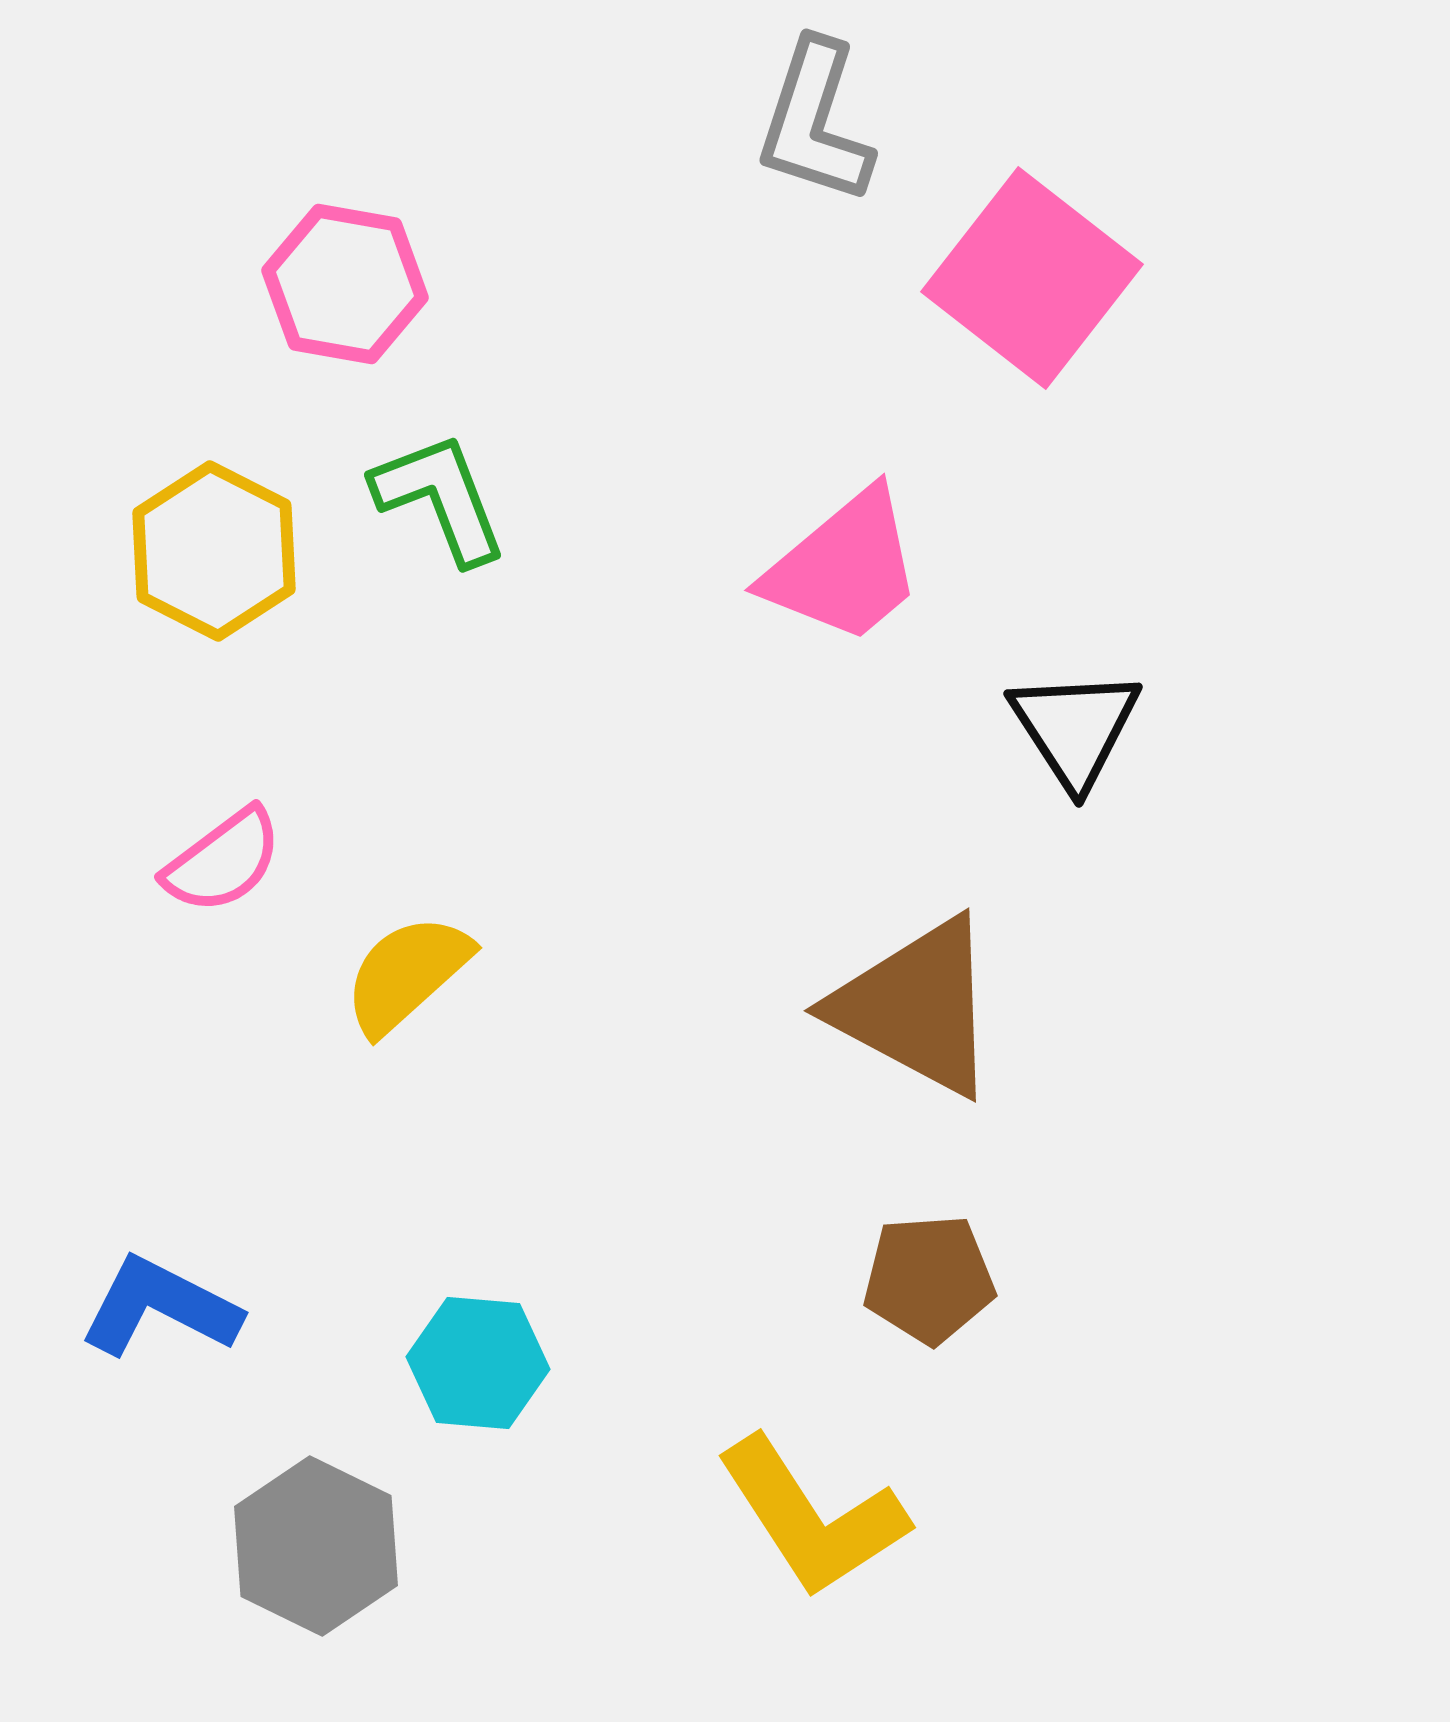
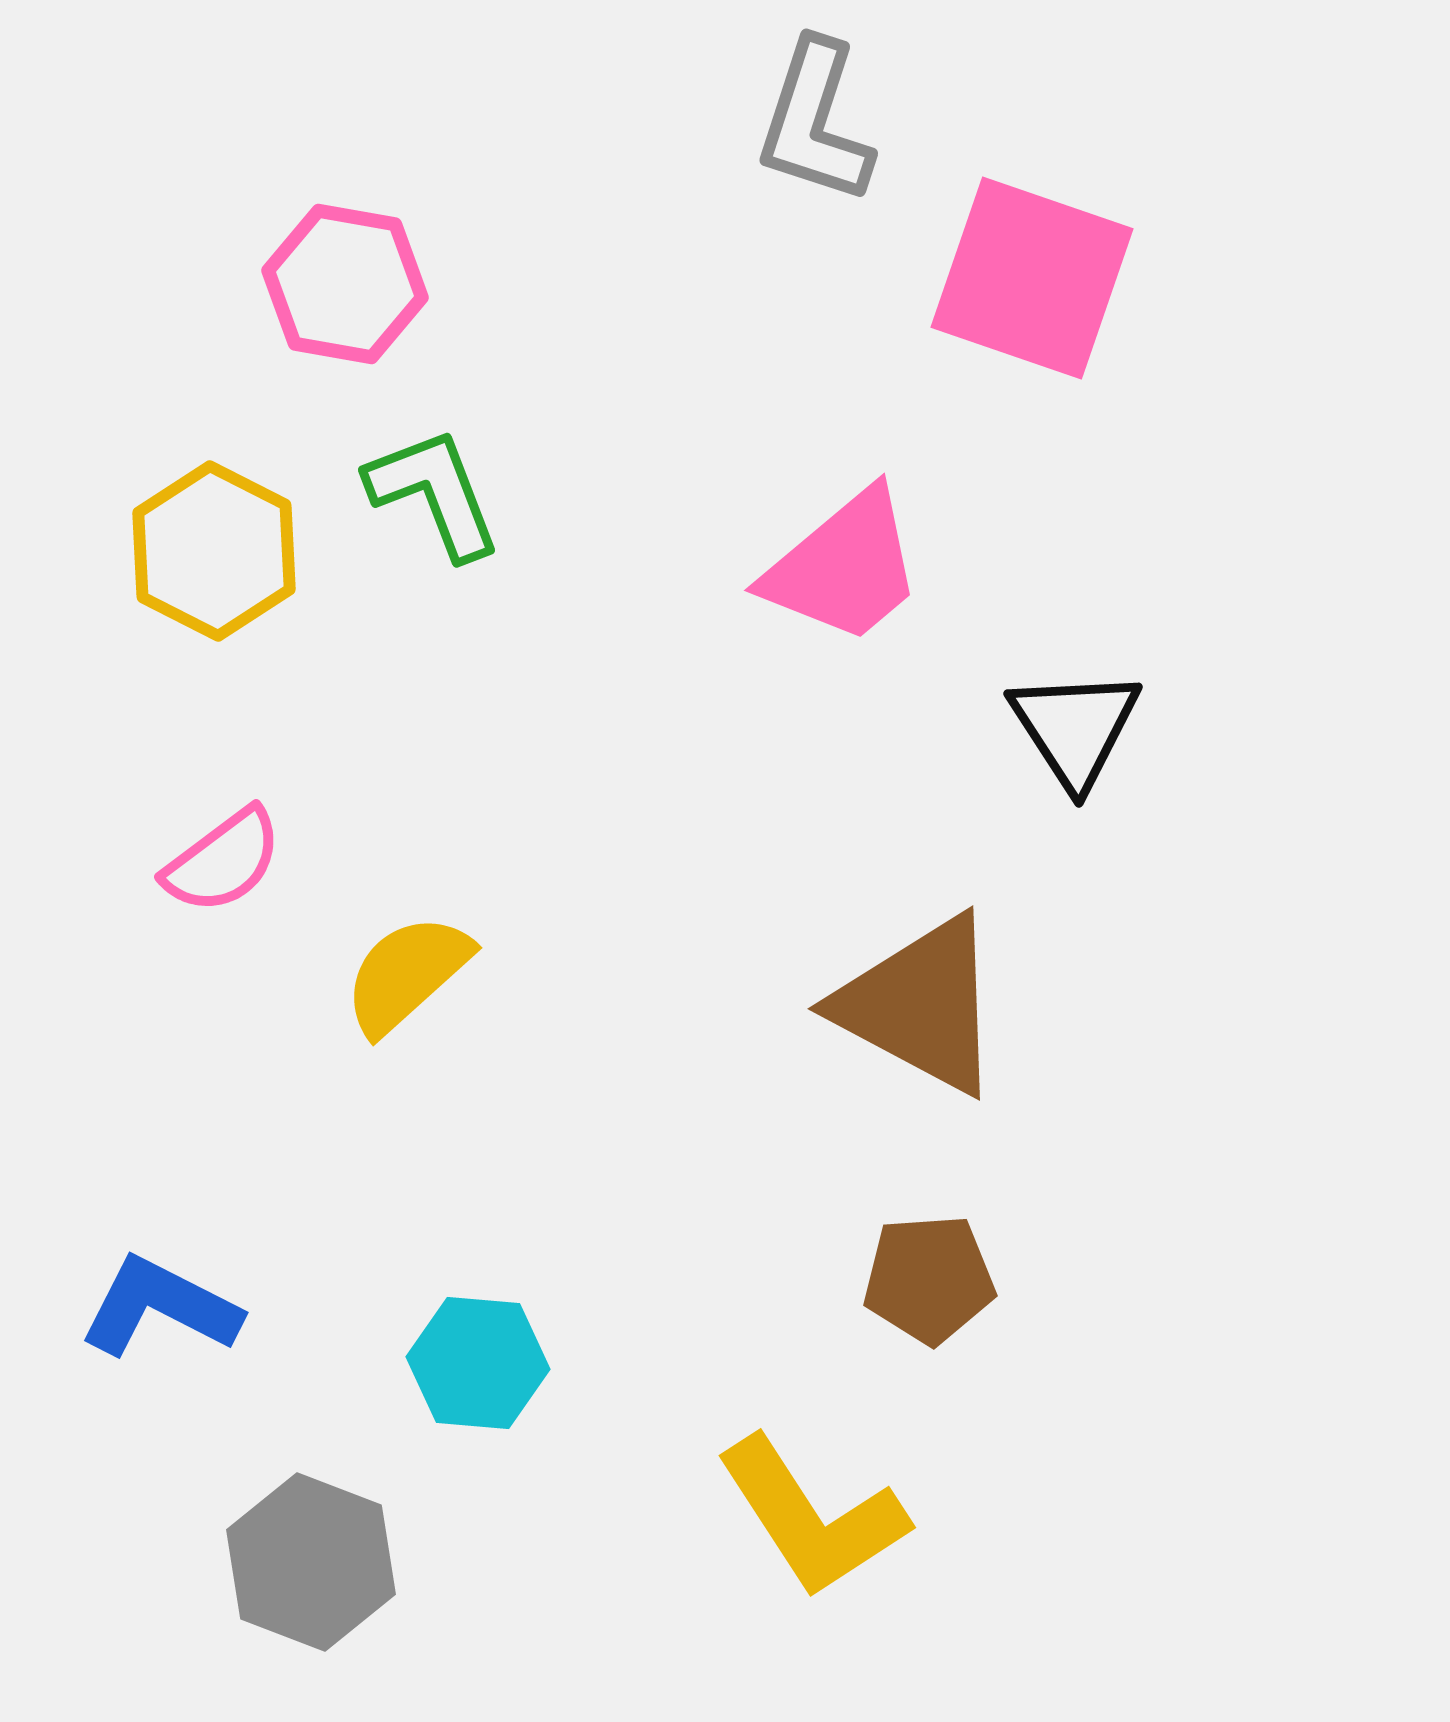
pink square: rotated 19 degrees counterclockwise
green L-shape: moved 6 px left, 5 px up
brown triangle: moved 4 px right, 2 px up
gray hexagon: moved 5 px left, 16 px down; rotated 5 degrees counterclockwise
